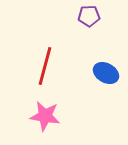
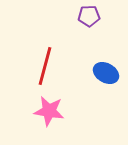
pink star: moved 4 px right, 5 px up
